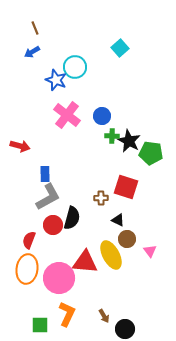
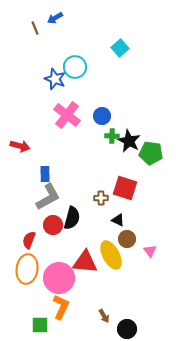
blue arrow: moved 23 px right, 34 px up
blue star: moved 1 px left, 1 px up
red square: moved 1 px left, 1 px down
orange L-shape: moved 6 px left, 7 px up
black circle: moved 2 px right
